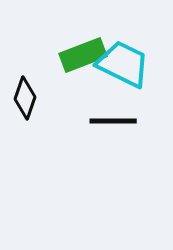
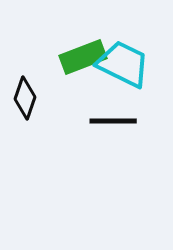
green rectangle: moved 2 px down
